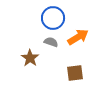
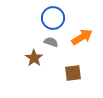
orange arrow: moved 4 px right
brown star: moved 4 px right
brown square: moved 2 px left
